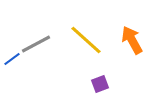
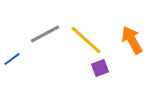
gray line: moved 9 px right, 10 px up
purple square: moved 16 px up
